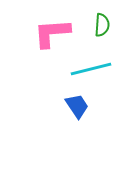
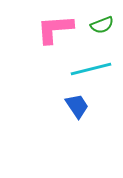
green semicircle: rotated 65 degrees clockwise
pink L-shape: moved 3 px right, 4 px up
